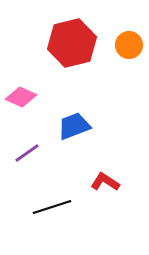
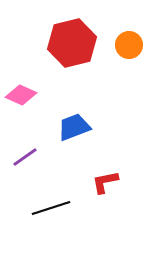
pink diamond: moved 2 px up
blue trapezoid: moved 1 px down
purple line: moved 2 px left, 4 px down
red L-shape: rotated 44 degrees counterclockwise
black line: moved 1 px left, 1 px down
